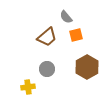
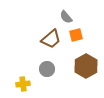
brown trapezoid: moved 4 px right, 2 px down
brown hexagon: moved 1 px left, 1 px up
yellow cross: moved 5 px left, 3 px up
